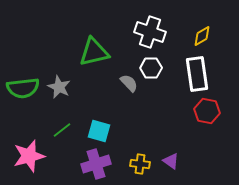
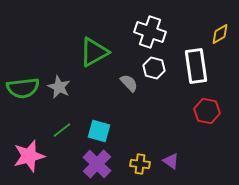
yellow diamond: moved 18 px right, 2 px up
green triangle: rotated 16 degrees counterclockwise
white hexagon: moved 3 px right; rotated 15 degrees clockwise
white rectangle: moved 1 px left, 8 px up
purple cross: moved 1 px right; rotated 28 degrees counterclockwise
